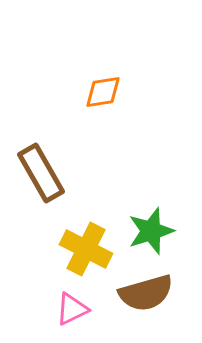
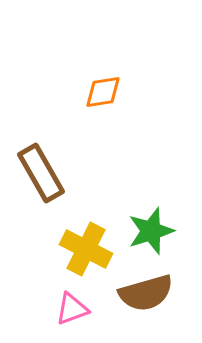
pink triangle: rotated 6 degrees clockwise
